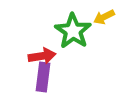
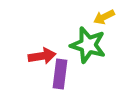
green star: moved 15 px right, 14 px down; rotated 18 degrees counterclockwise
purple rectangle: moved 17 px right, 3 px up
